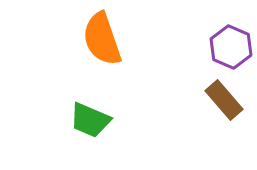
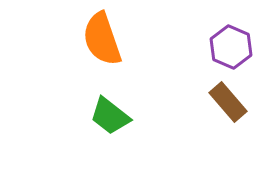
brown rectangle: moved 4 px right, 2 px down
green trapezoid: moved 20 px right, 4 px up; rotated 15 degrees clockwise
